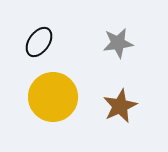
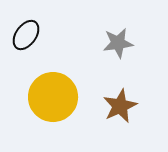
black ellipse: moved 13 px left, 7 px up
